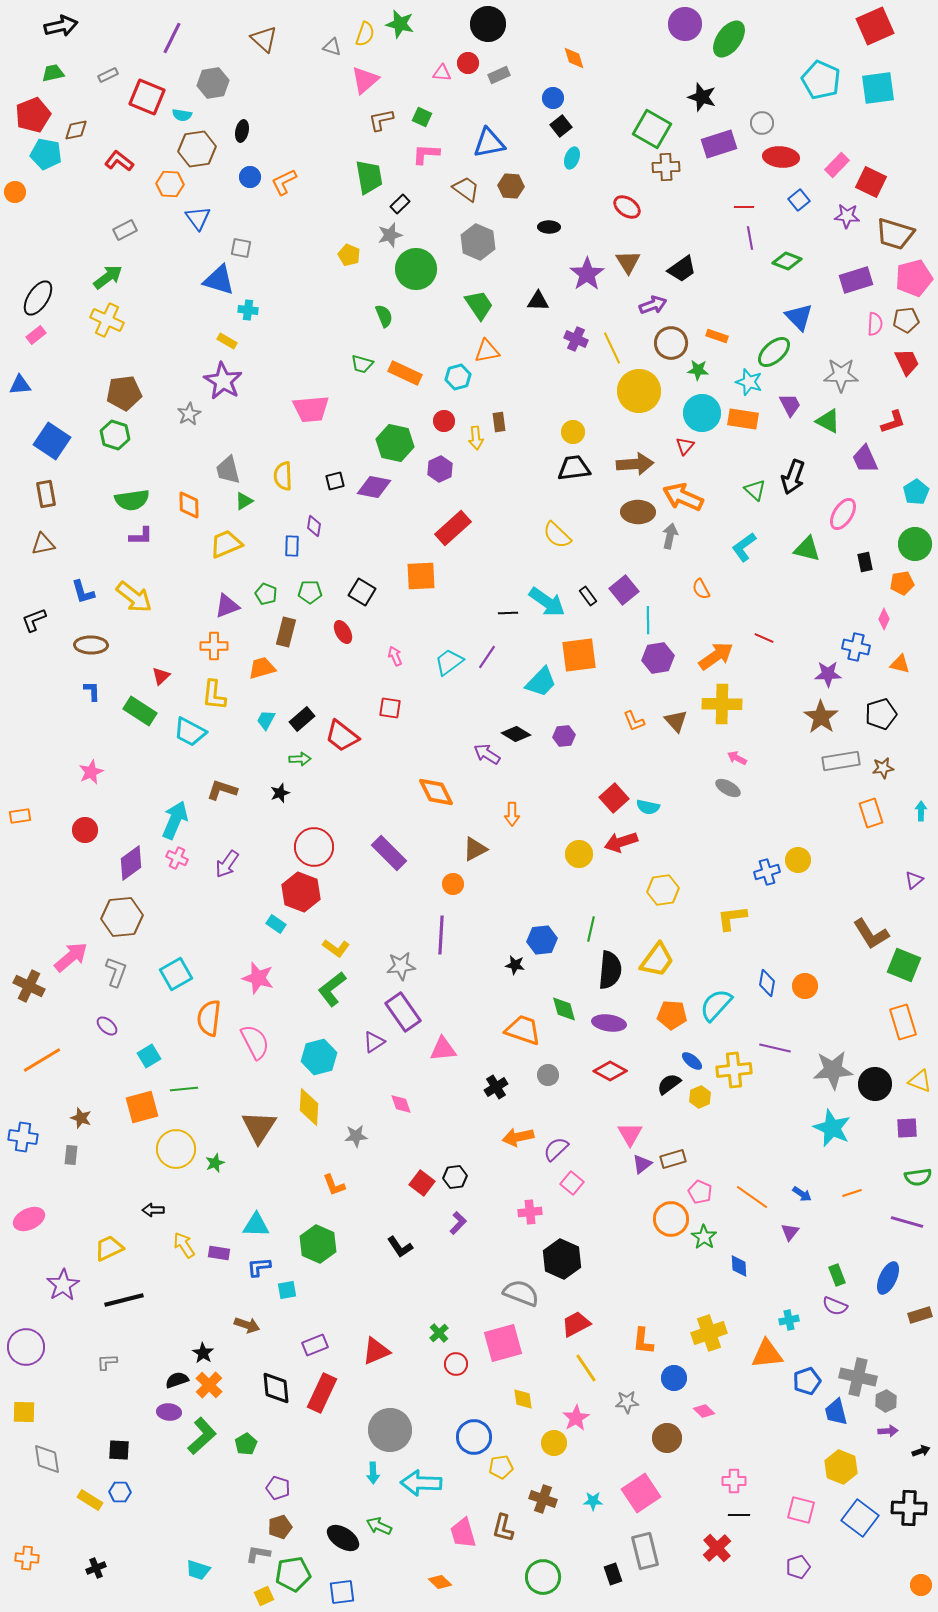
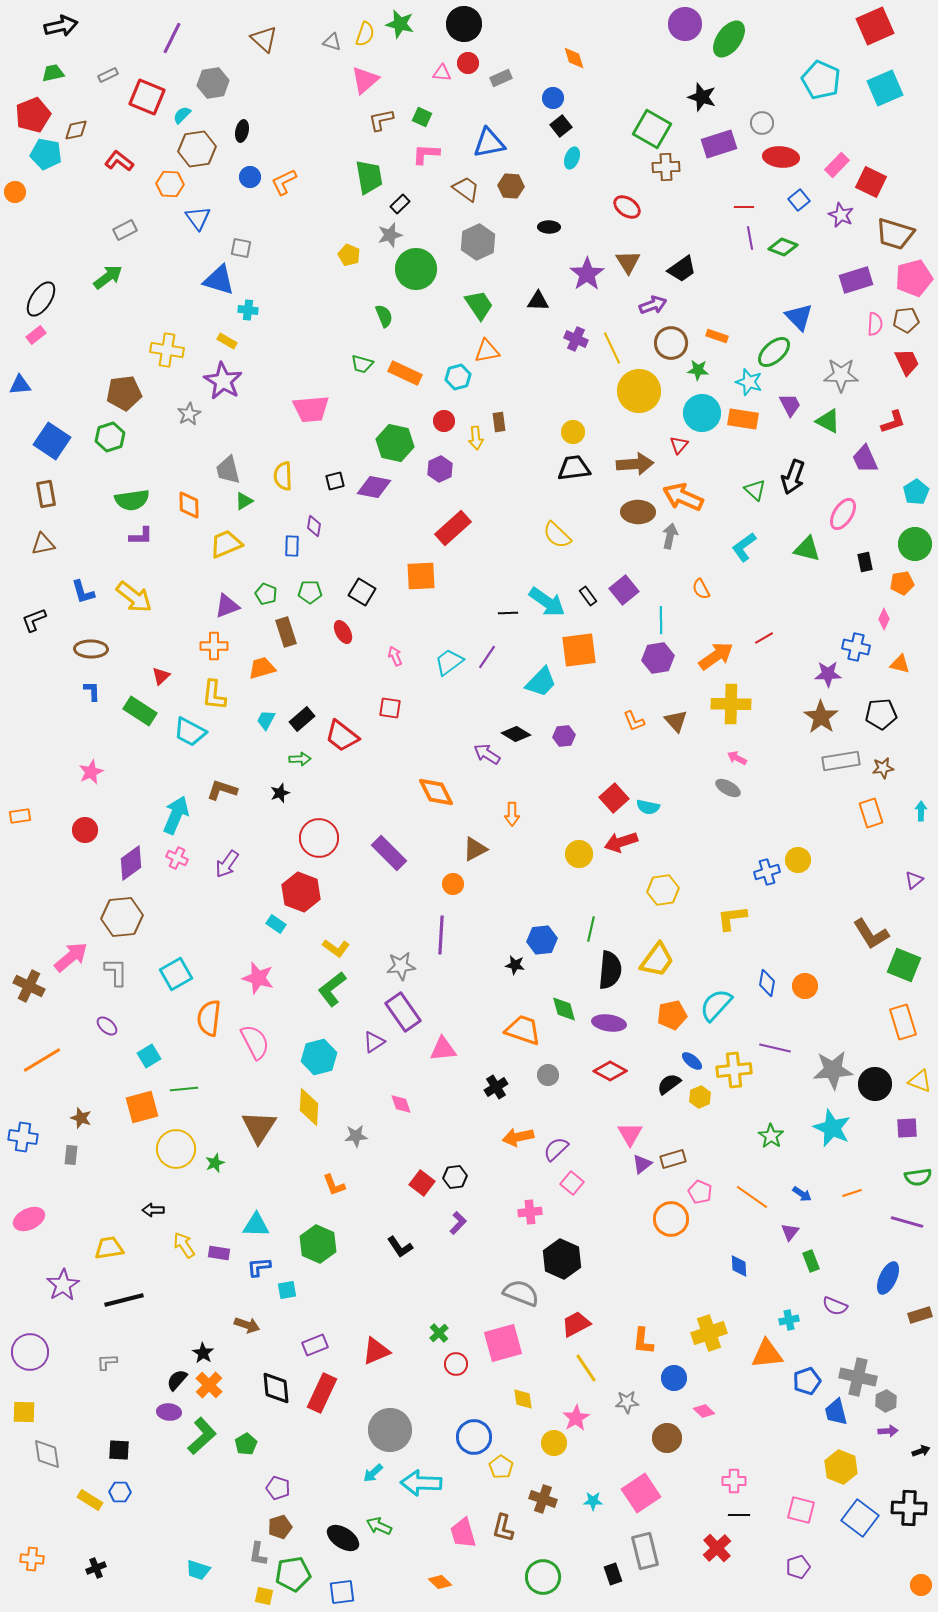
black circle at (488, 24): moved 24 px left
gray triangle at (332, 47): moved 5 px up
gray rectangle at (499, 75): moved 2 px right, 3 px down
cyan square at (878, 88): moved 7 px right; rotated 15 degrees counterclockwise
cyan semicircle at (182, 115): rotated 126 degrees clockwise
purple star at (847, 216): moved 6 px left, 1 px up; rotated 20 degrees clockwise
gray hexagon at (478, 242): rotated 12 degrees clockwise
green diamond at (787, 261): moved 4 px left, 14 px up
black ellipse at (38, 298): moved 3 px right, 1 px down
yellow cross at (107, 320): moved 60 px right, 30 px down; rotated 16 degrees counterclockwise
green hexagon at (115, 435): moved 5 px left, 2 px down; rotated 24 degrees clockwise
red triangle at (685, 446): moved 6 px left, 1 px up
cyan line at (648, 620): moved 13 px right
brown rectangle at (286, 632): rotated 32 degrees counterclockwise
red line at (764, 638): rotated 54 degrees counterclockwise
brown ellipse at (91, 645): moved 4 px down
orange square at (579, 655): moved 5 px up
yellow cross at (722, 704): moved 9 px right
black pentagon at (881, 714): rotated 12 degrees clockwise
cyan arrow at (175, 820): moved 1 px right, 5 px up
red circle at (314, 847): moved 5 px right, 9 px up
gray L-shape at (116, 972): rotated 20 degrees counterclockwise
orange pentagon at (672, 1015): rotated 16 degrees counterclockwise
green star at (704, 1237): moved 67 px right, 101 px up
yellow trapezoid at (109, 1248): rotated 16 degrees clockwise
green rectangle at (837, 1275): moved 26 px left, 14 px up
purple circle at (26, 1347): moved 4 px right, 5 px down
black semicircle at (177, 1380): rotated 30 degrees counterclockwise
gray diamond at (47, 1459): moved 5 px up
yellow pentagon at (501, 1467): rotated 30 degrees counterclockwise
cyan arrow at (373, 1473): rotated 50 degrees clockwise
gray L-shape at (258, 1554): rotated 90 degrees counterclockwise
orange cross at (27, 1558): moved 5 px right, 1 px down
yellow square at (264, 1596): rotated 36 degrees clockwise
